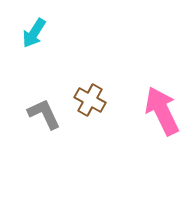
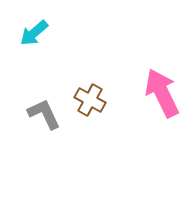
cyan arrow: rotated 16 degrees clockwise
pink arrow: moved 18 px up
